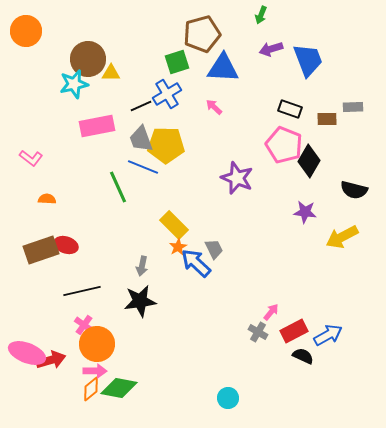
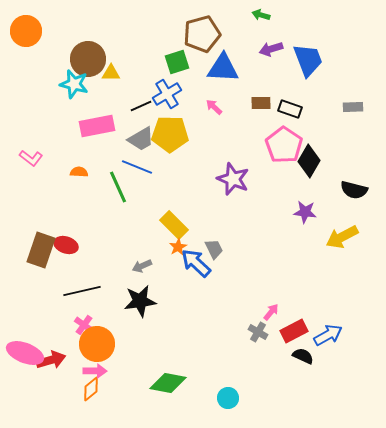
green arrow at (261, 15): rotated 84 degrees clockwise
cyan star at (74, 84): rotated 28 degrees clockwise
brown rectangle at (327, 119): moved 66 px left, 16 px up
gray trapezoid at (141, 139): rotated 100 degrees counterclockwise
yellow pentagon at (166, 145): moved 4 px right, 11 px up
pink pentagon at (284, 145): rotated 12 degrees clockwise
blue line at (143, 167): moved 6 px left
purple star at (237, 178): moved 4 px left, 1 px down
orange semicircle at (47, 199): moved 32 px right, 27 px up
brown rectangle at (41, 250): rotated 52 degrees counterclockwise
gray arrow at (142, 266): rotated 54 degrees clockwise
pink ellipse at (27, 353): moved 2 px left
green diamond at (119, 388): moved 49 px right, 5 px up
